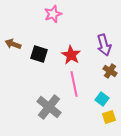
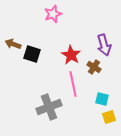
black square: moved 7 px left
brown cross: moved 16 px left, 4 px up
pink line: moved 1 px left
cyan square: rotated 24 degrees counterclockwise
gray cross: rotated 30 degrees clockwise
